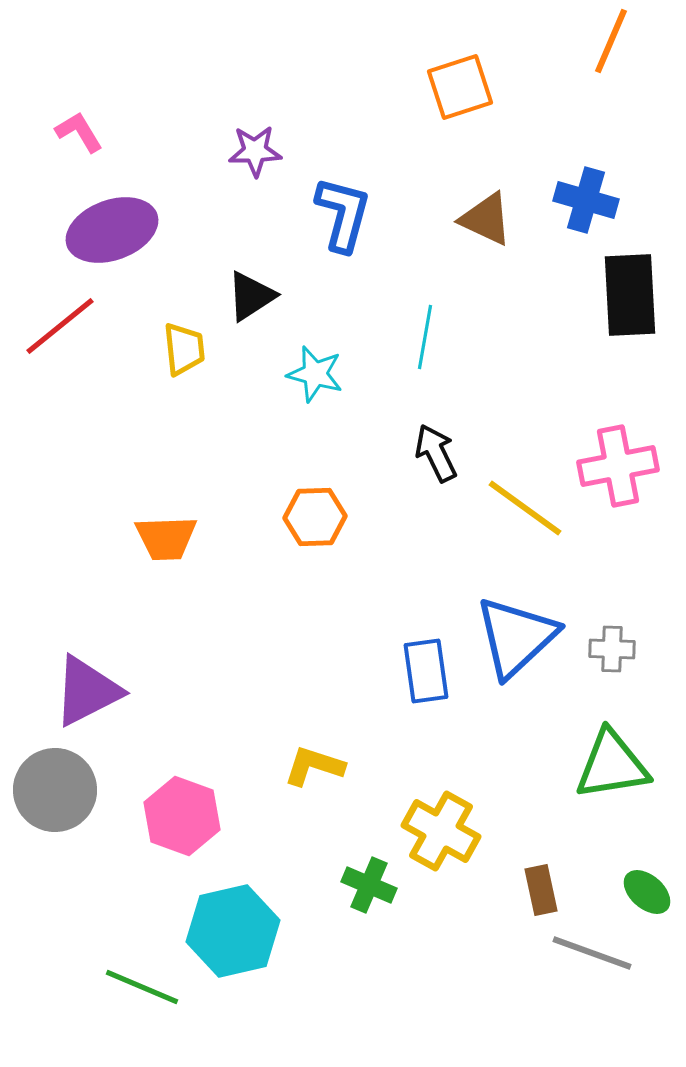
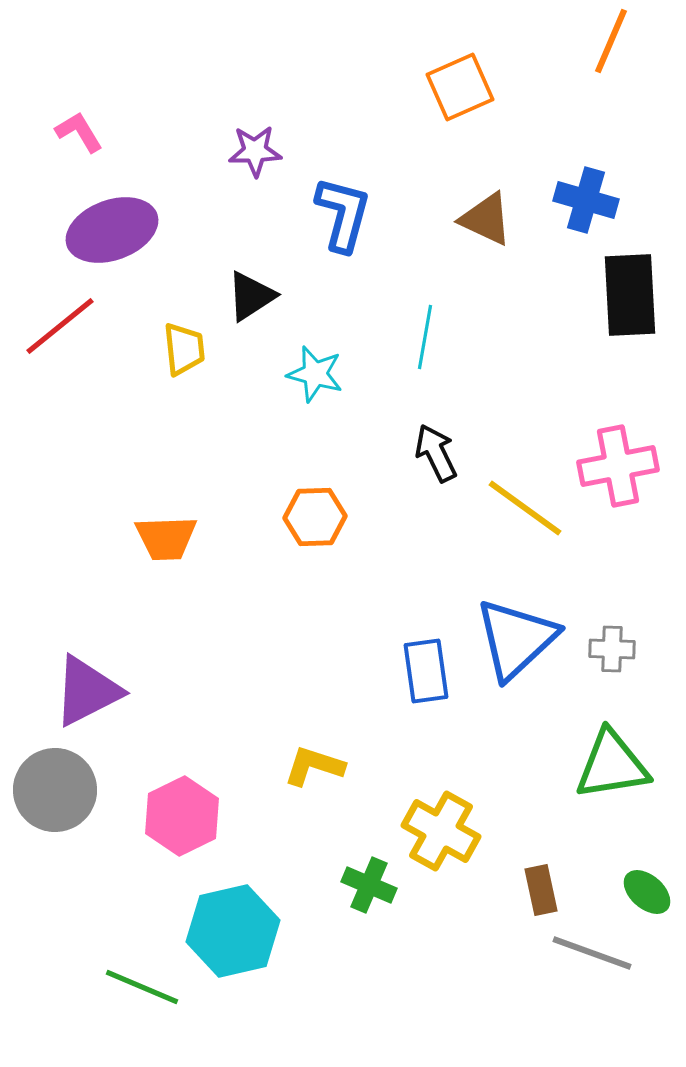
orange square: rotated 6 degrees counterclockwise
blue triangle: moved 2 px down
pink hexagon: rotated 14 degrees clockwise
